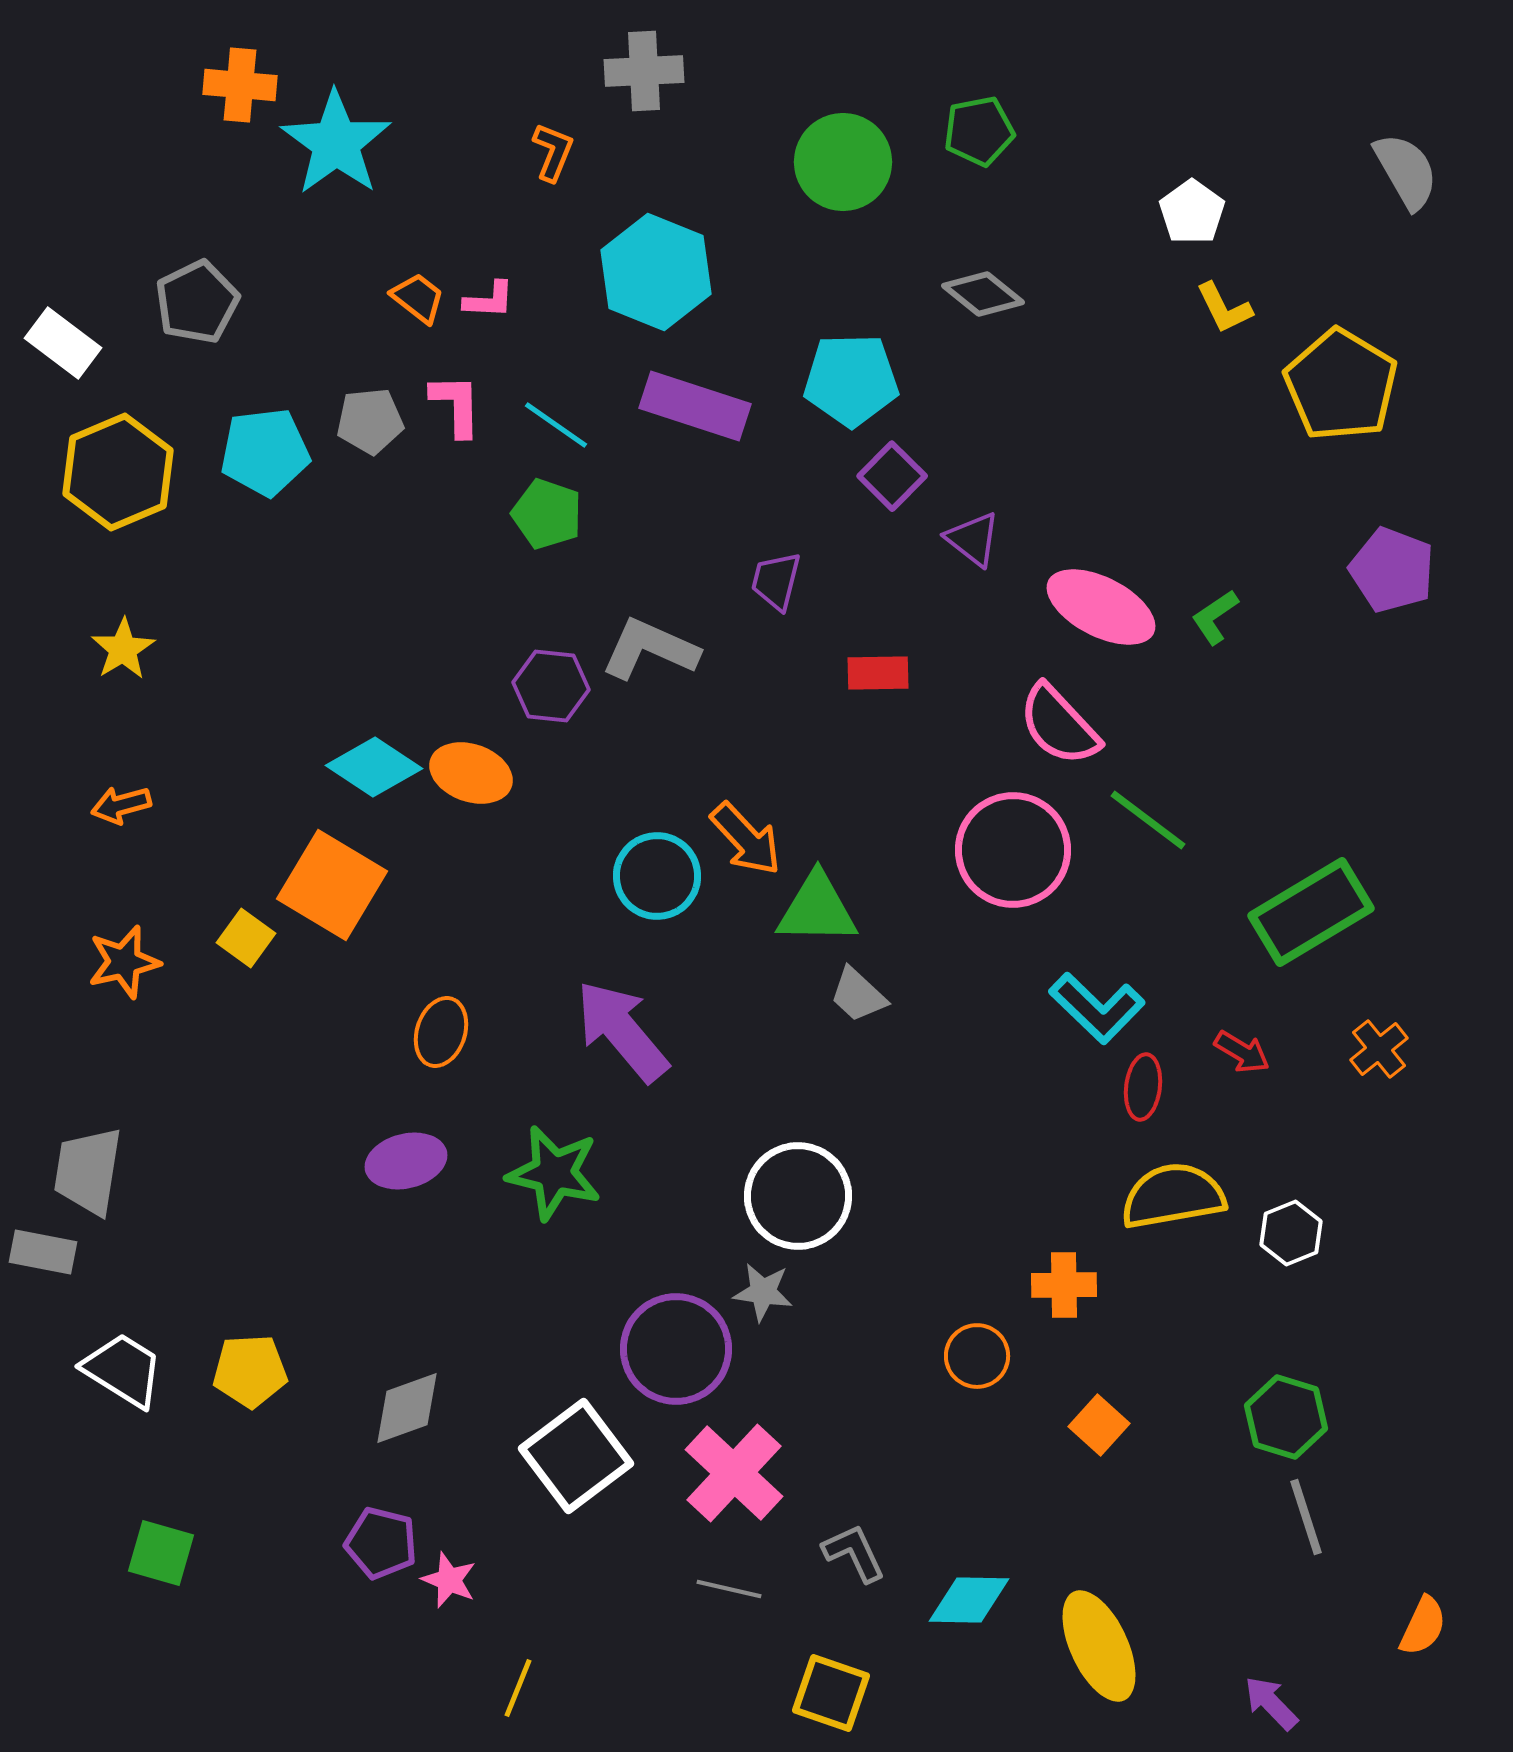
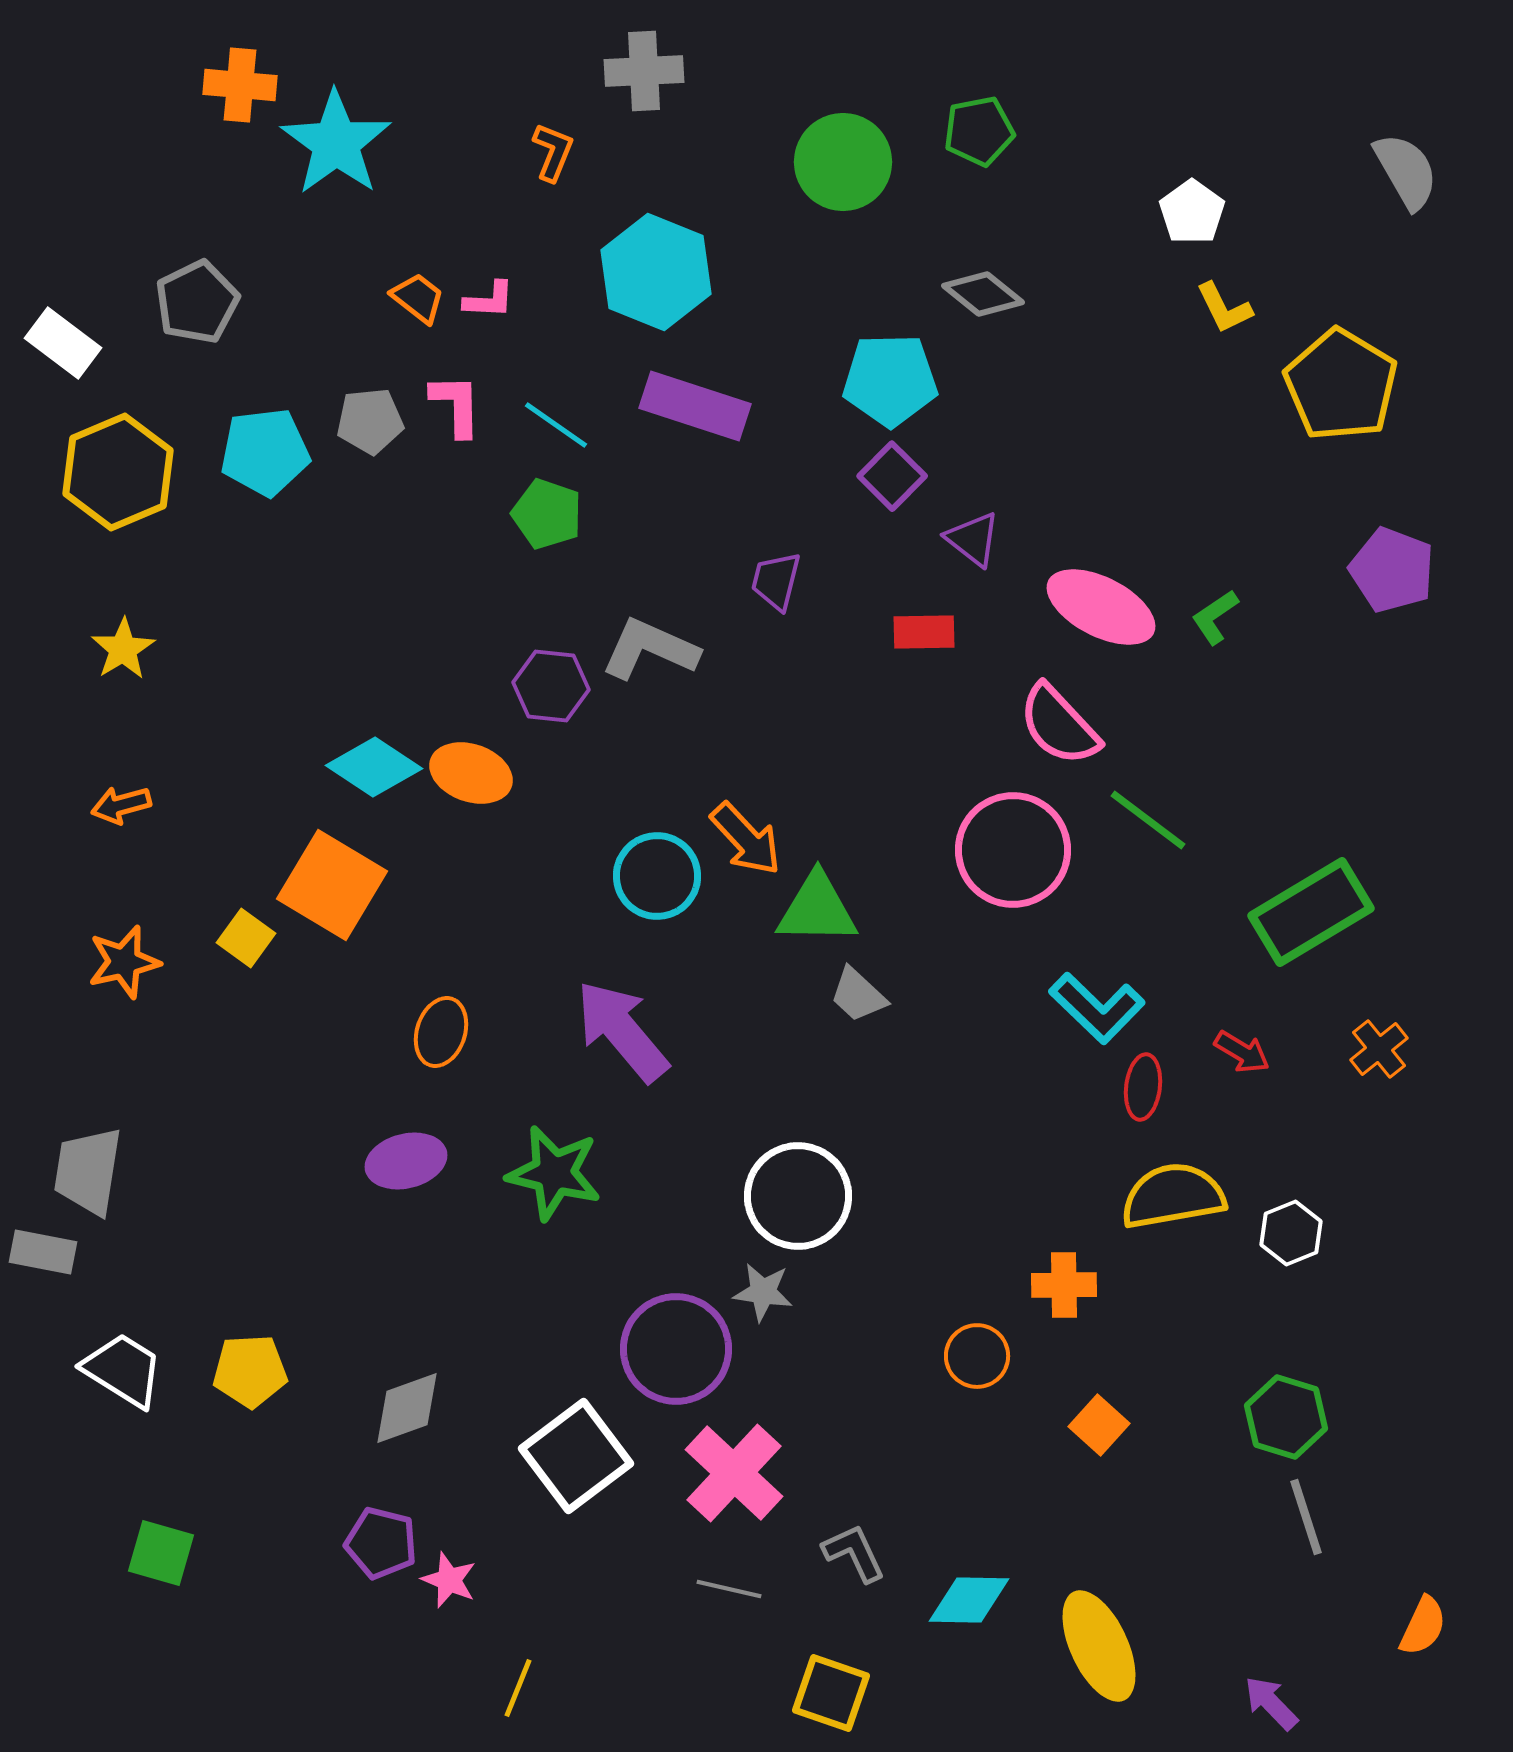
cyan pentagon at (851, 380): moved 39 px right
red rectangle at (878, 673): moved 46 px right, 41 px up
